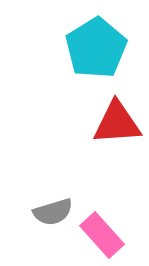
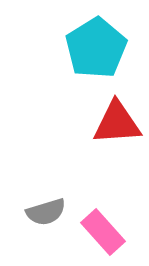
gray semicircle: moved 7 px left
pink rectangle: moved 1 px right, 3 px up
